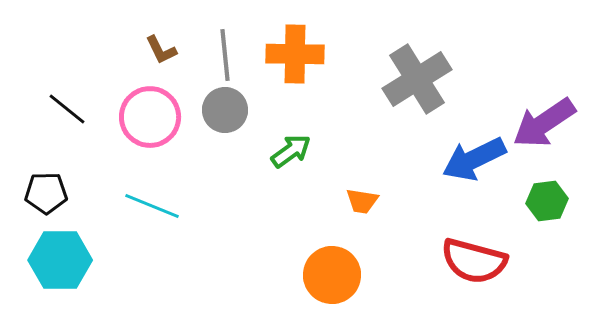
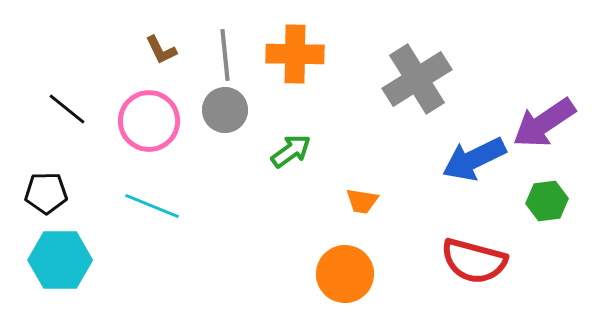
pink circle: moved 1 px left, 4 px down
orange circle: moved 13 px right, 1 px up
